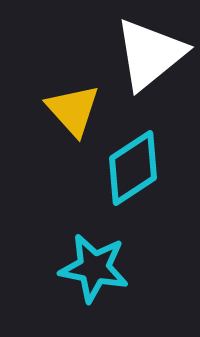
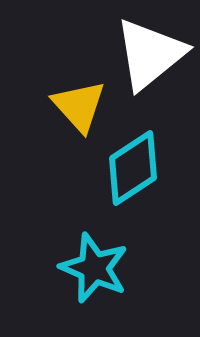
yellow triangle: moved 6 px right, 4 px up
cyan star: rotated 12 degrees clockwise
